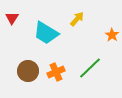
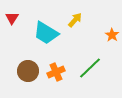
yellow arrow: moved 2 px left, 1 px down
